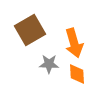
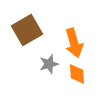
brown square: moved 3 px left
gray star: rotated 18 degrees counterclockwise
